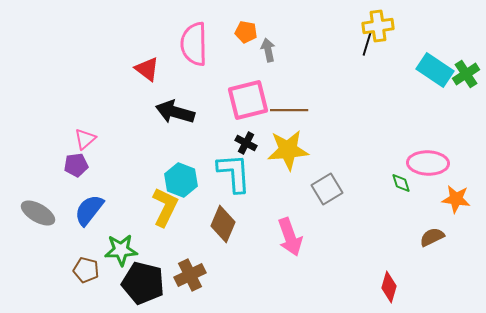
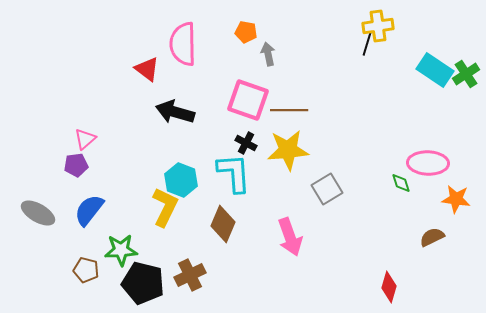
pink semicircle: moved 11 px left
gray arrow: moved 4 px down
pink square: rotated 33 degrees clockwise
